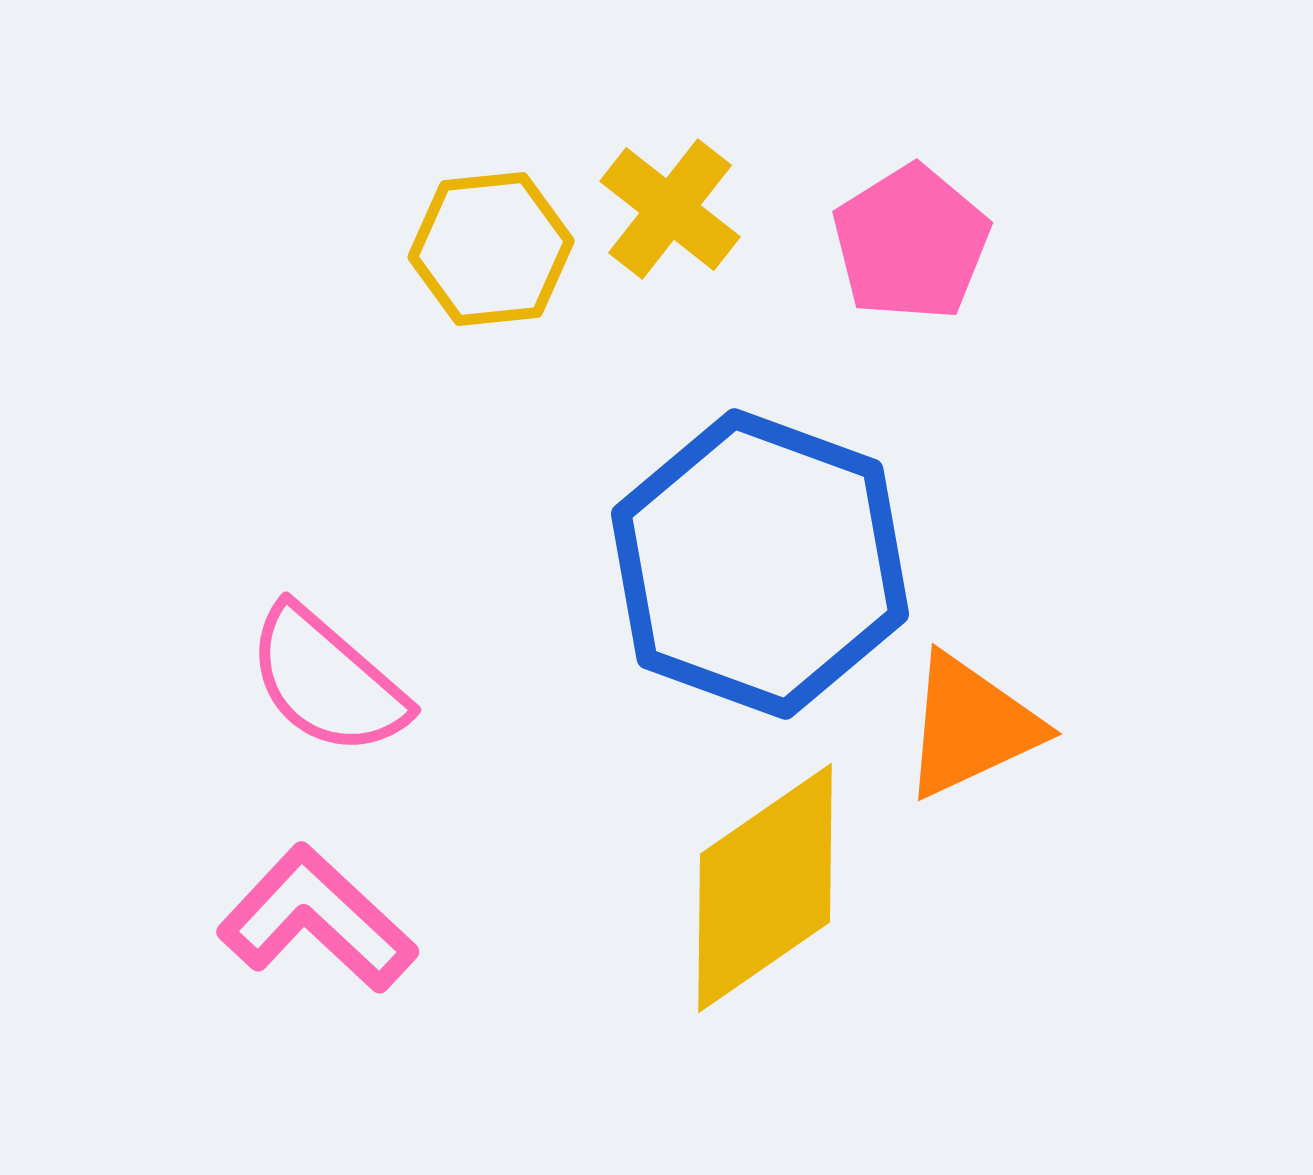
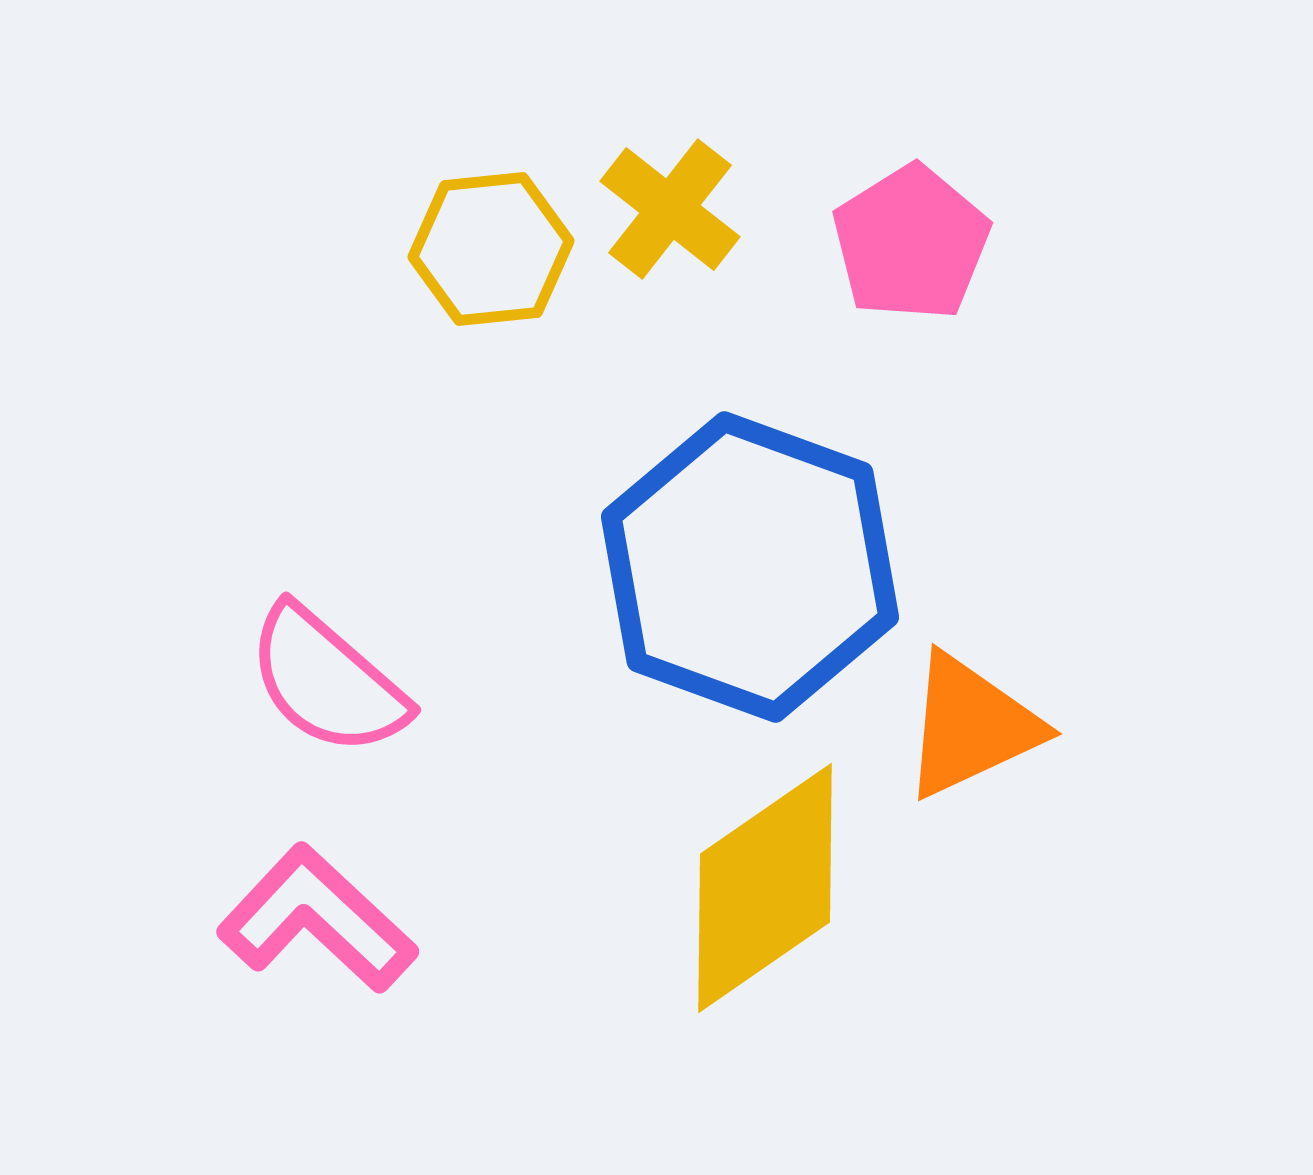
blue hexagon: moved 10 px left, 3 px down
